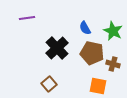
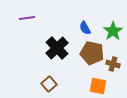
green star: rotated 12 degrees clockwise
